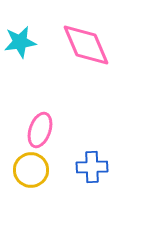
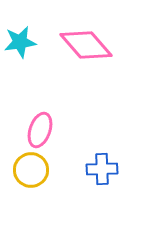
pink diamond: rotated 18 degrees counterclockwise
blue cross: moved 10 px right, 2 px down
